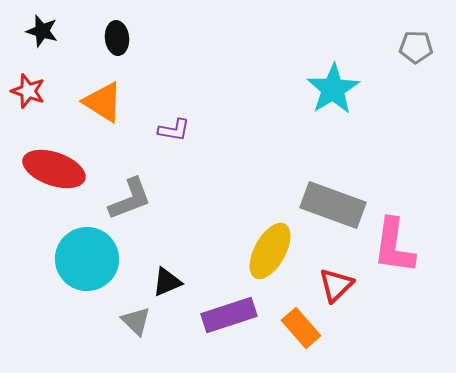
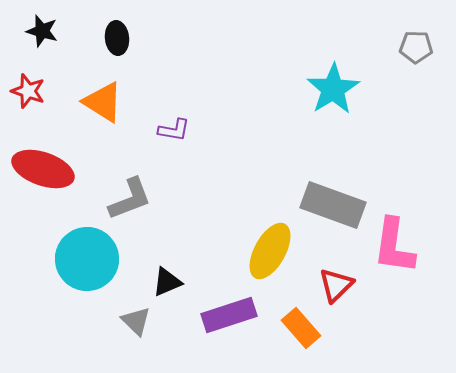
red ellipse: moved 11 px left
